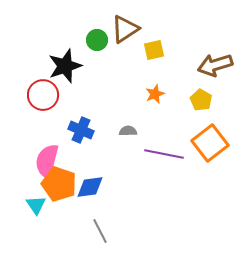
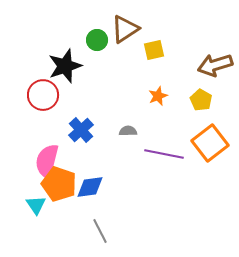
orange star: moved 3 px right, 2 px down
blue cross: rotated 25 degrees clockwise
